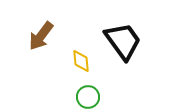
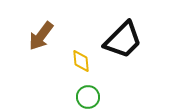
black trapezoid: moved 1 px up; rotated 81 degrees clockwise
